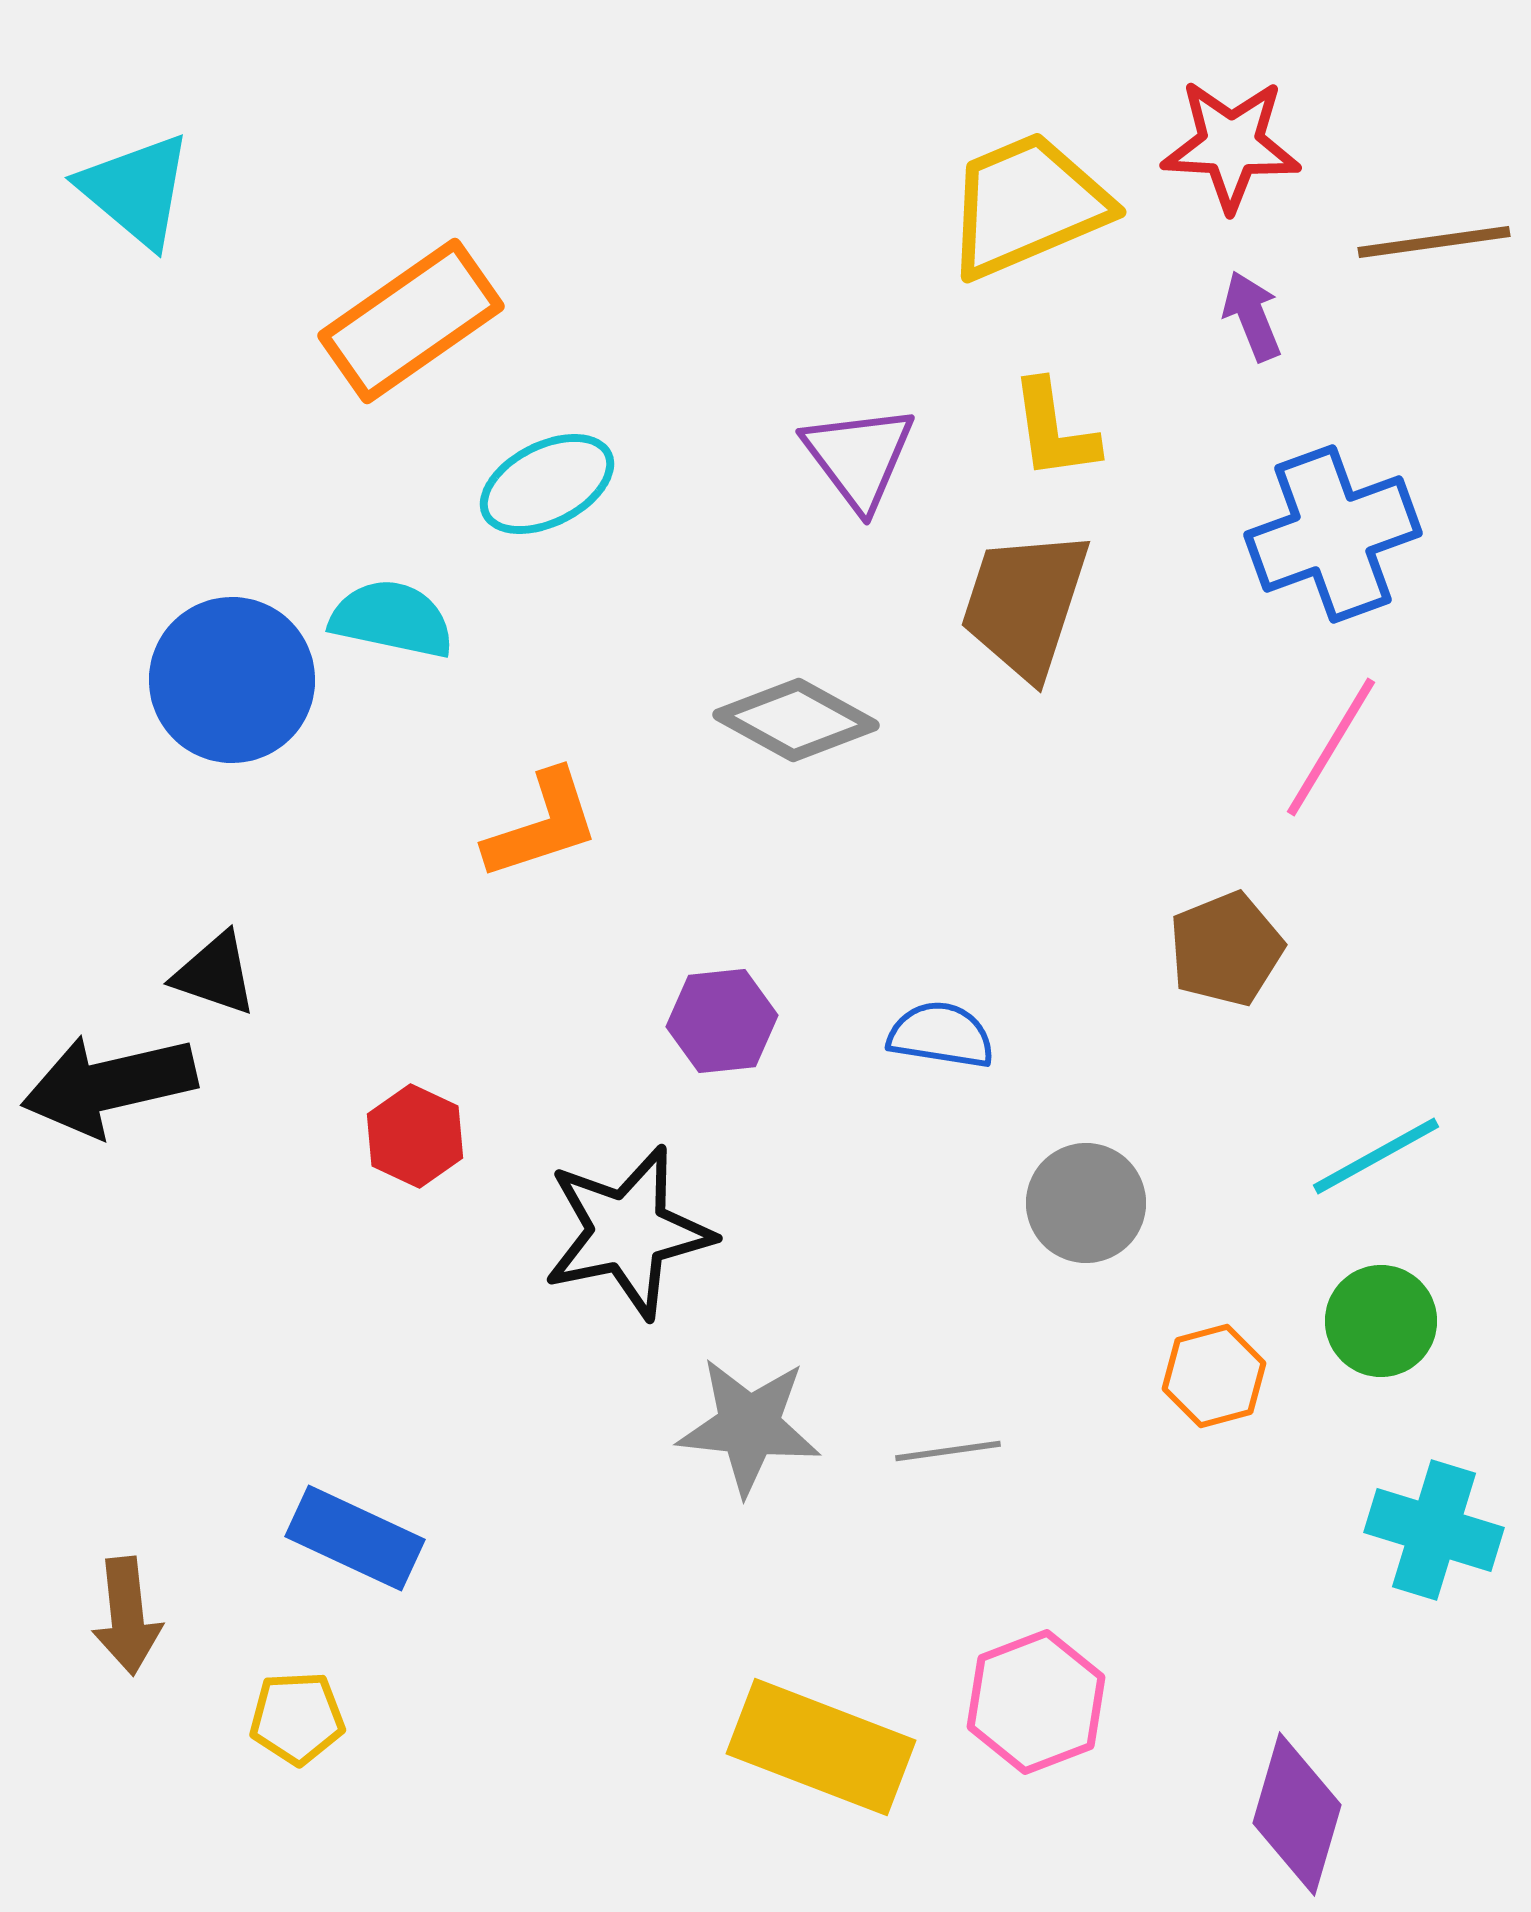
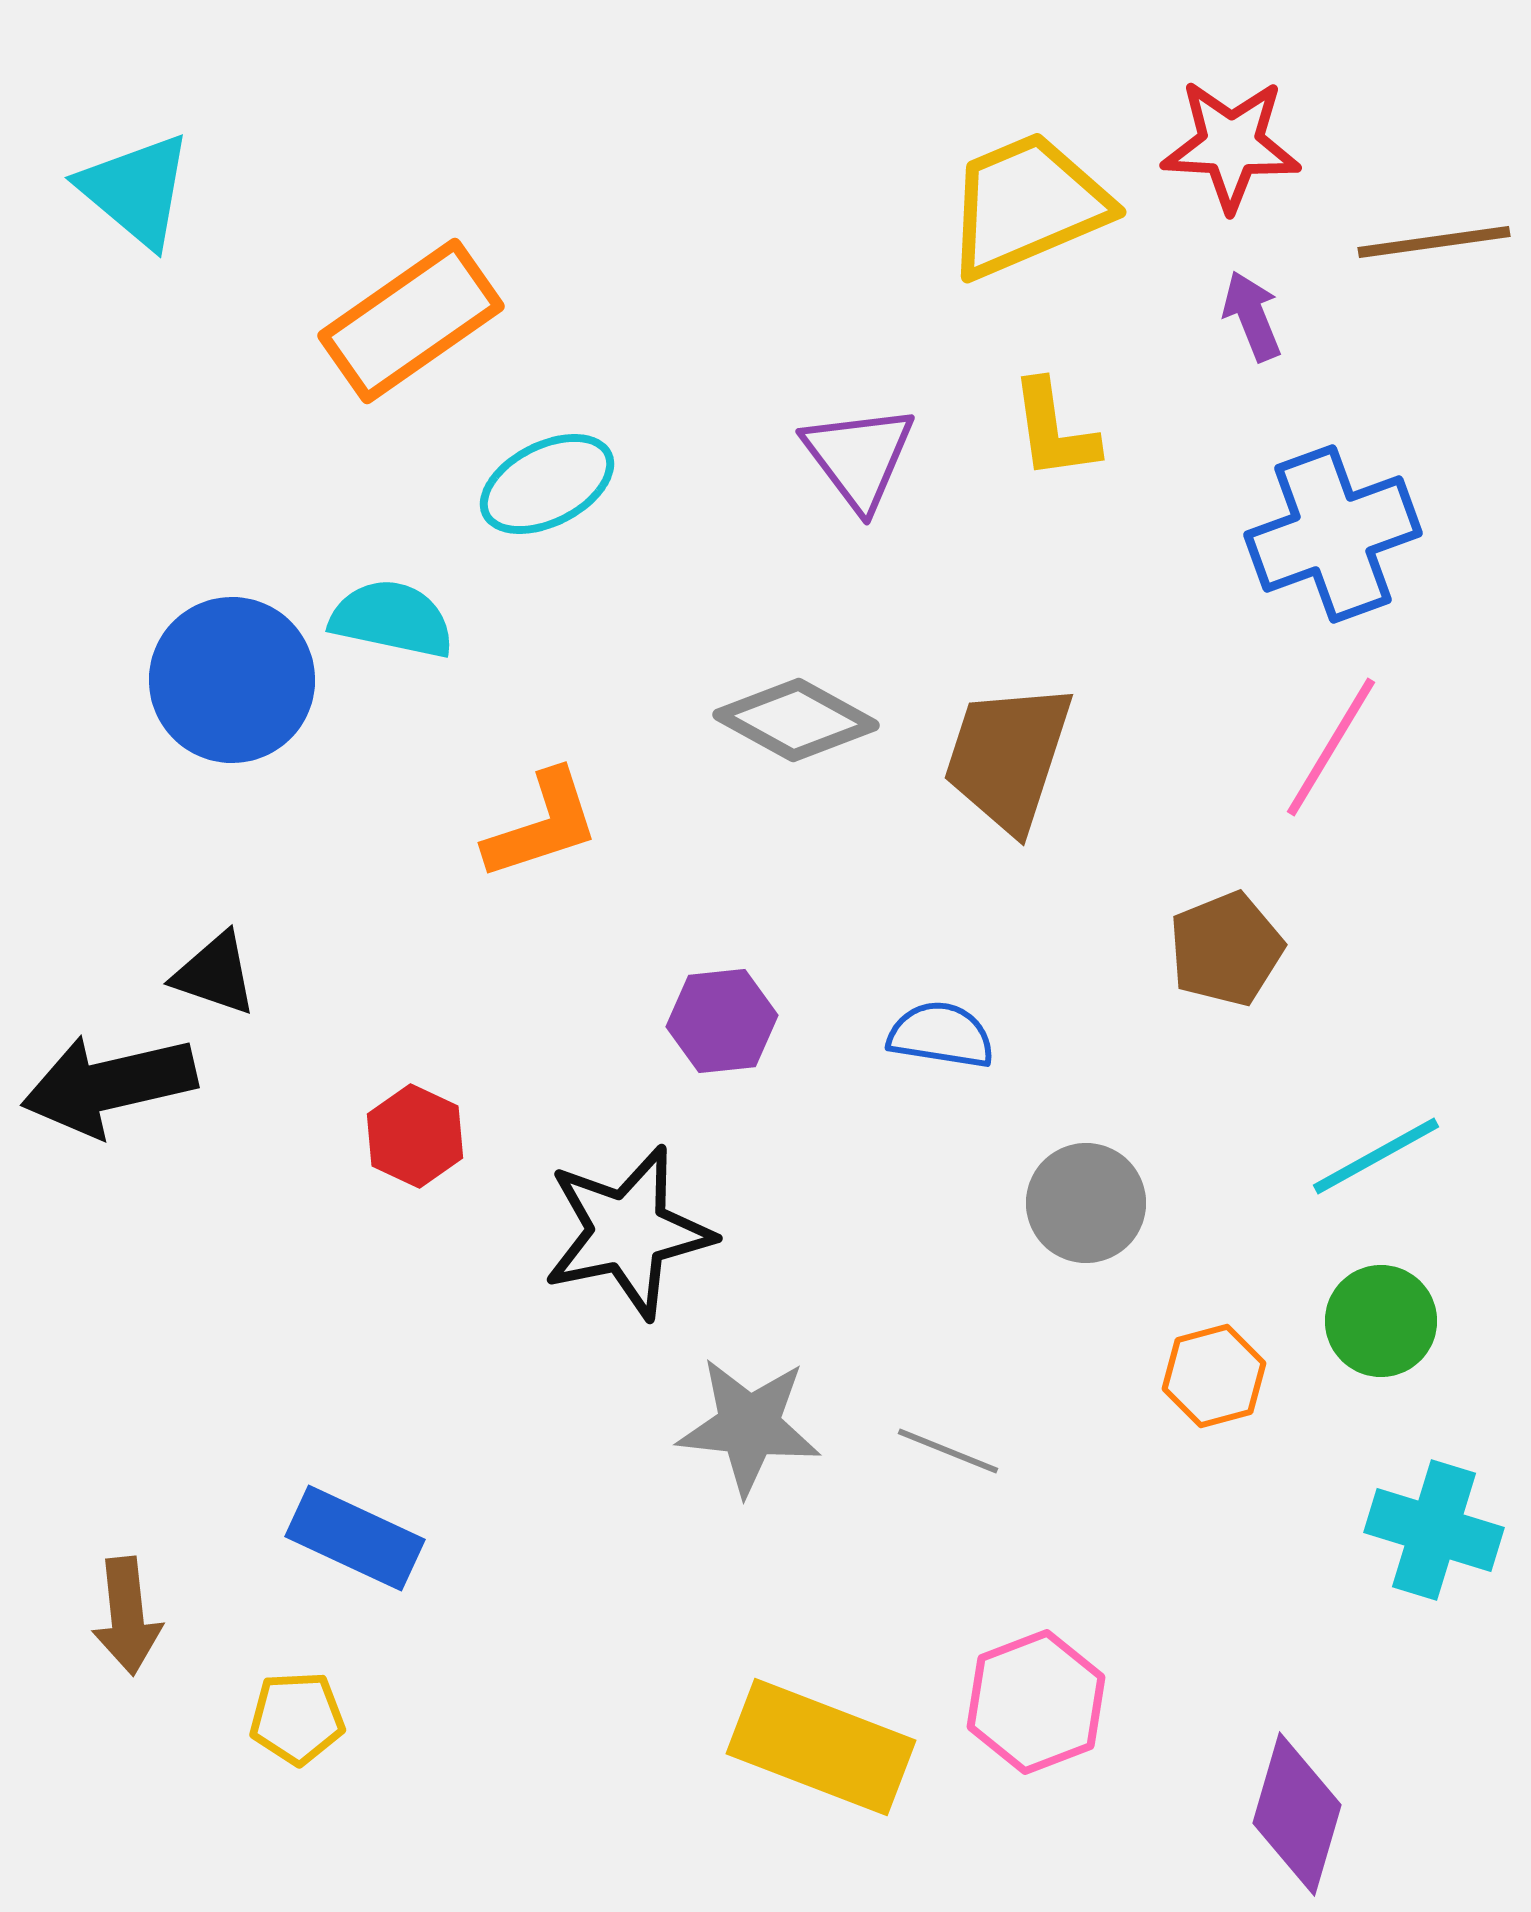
brown trapezoid: moved 17 px left, 153 px down
gray line: rotated 30 degrees clockwise
